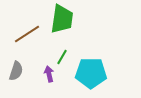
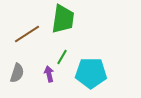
green trapezoid: moved 1 px right
gray semicircle: moved 1 px right, 2 px down
